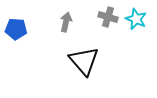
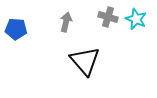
black triangle: moved 1 px right
